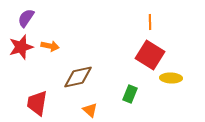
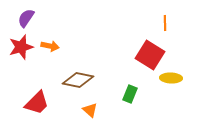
orange line: moved 15 px right, 1 px down
brown diamond: moved 3 px down; rotated 24 degrees clockwise
red trapezoid: rotated 144 degrees counterclockwise
